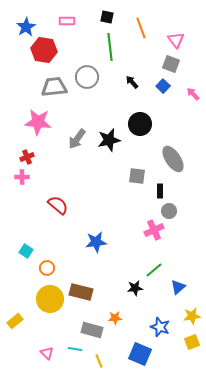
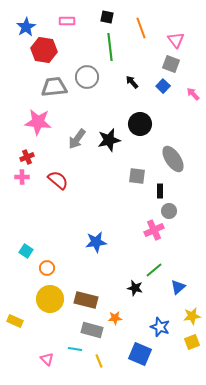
red semicircle at (58, 205): moved 25 px up
black star at (135, 288): rotated 21 degrees clockwise
brown rectangle at (81, 292): moved 5 px right, 8 px down
yellow rectangle at (15, 321): rotated 63 degrees clockwise
pink triangle at (47, 353): moved 6 px down
